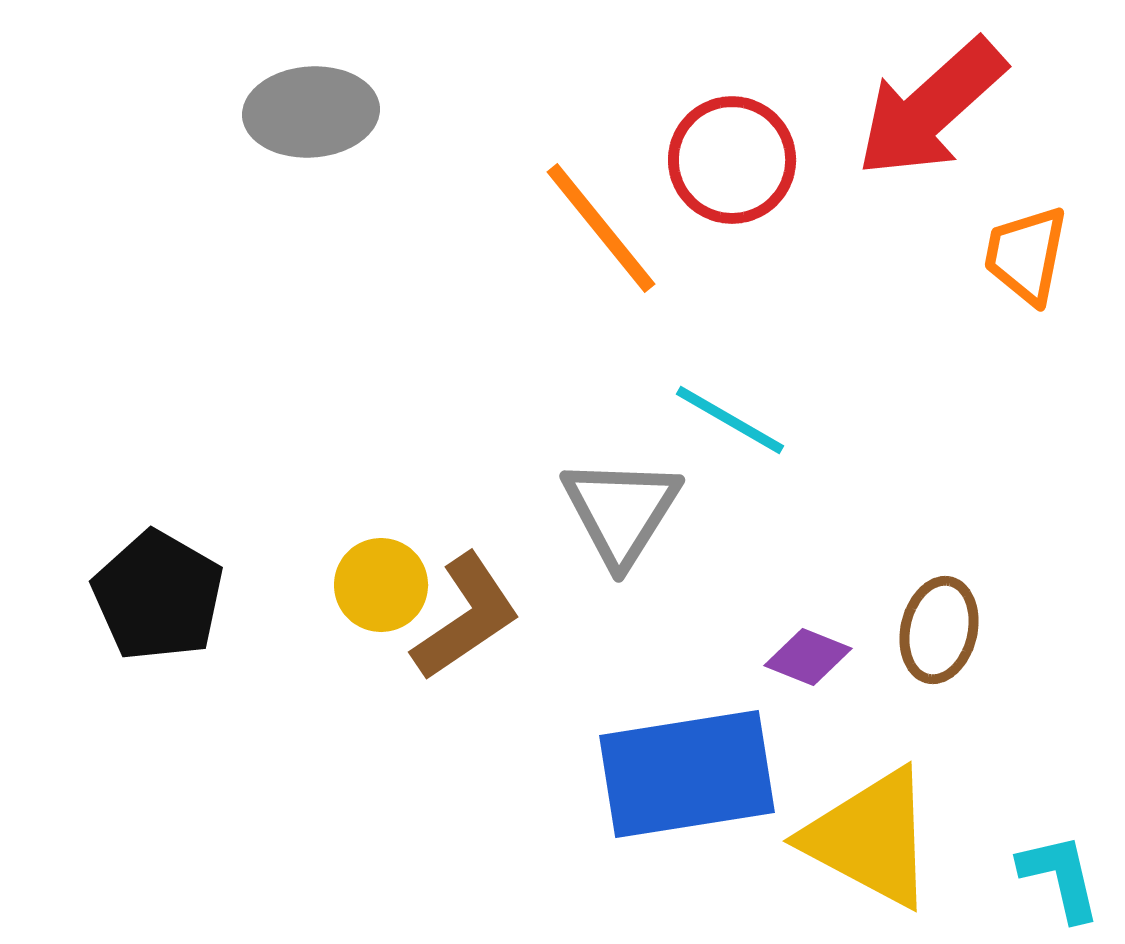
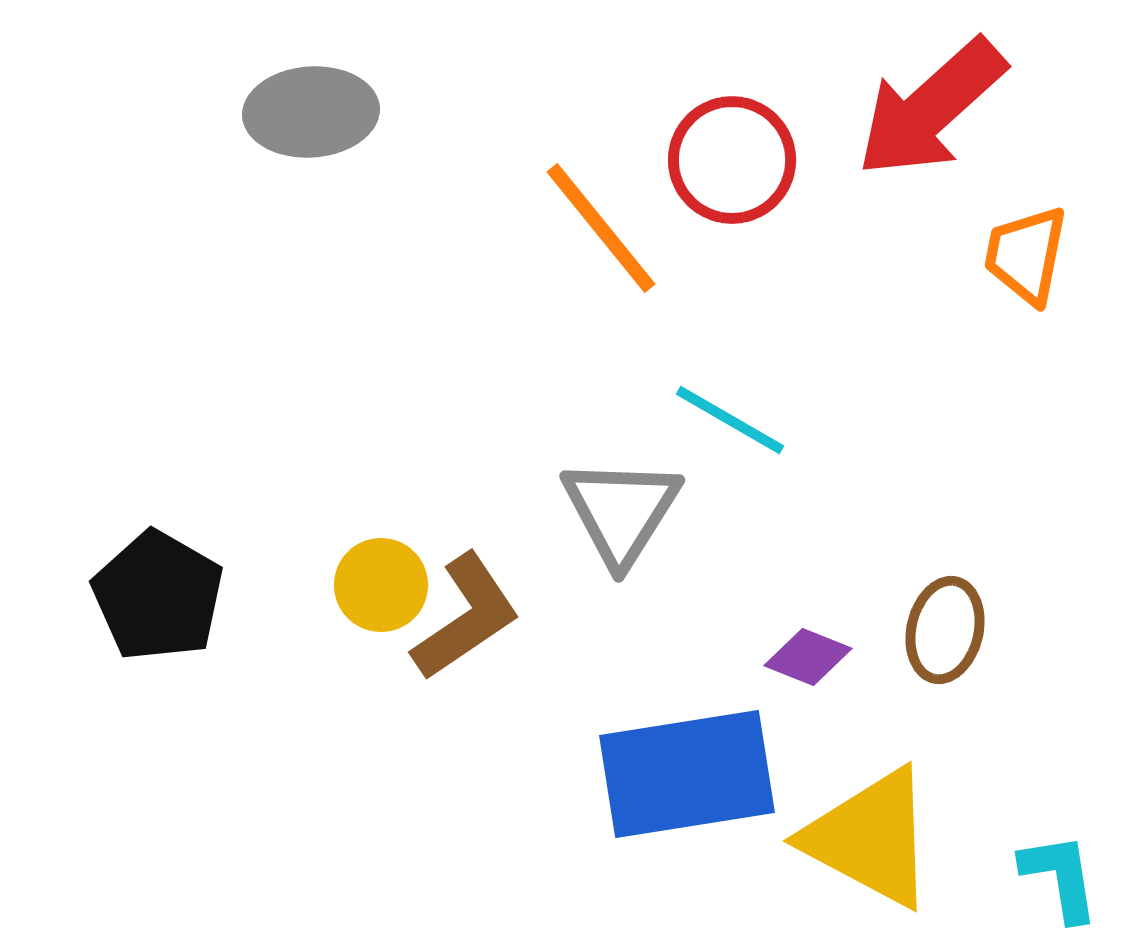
brown ellipse: moved 6 px right
cyan L-shape: rotated 4 degrees clockwise
